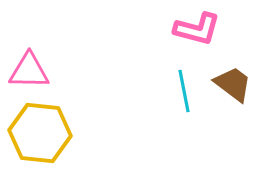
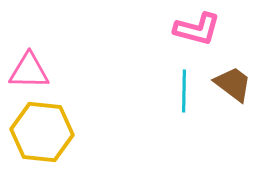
cyan line: rotated 12 degrees clockwise
yellow hexagon: moved 2 px right, 1 px up
